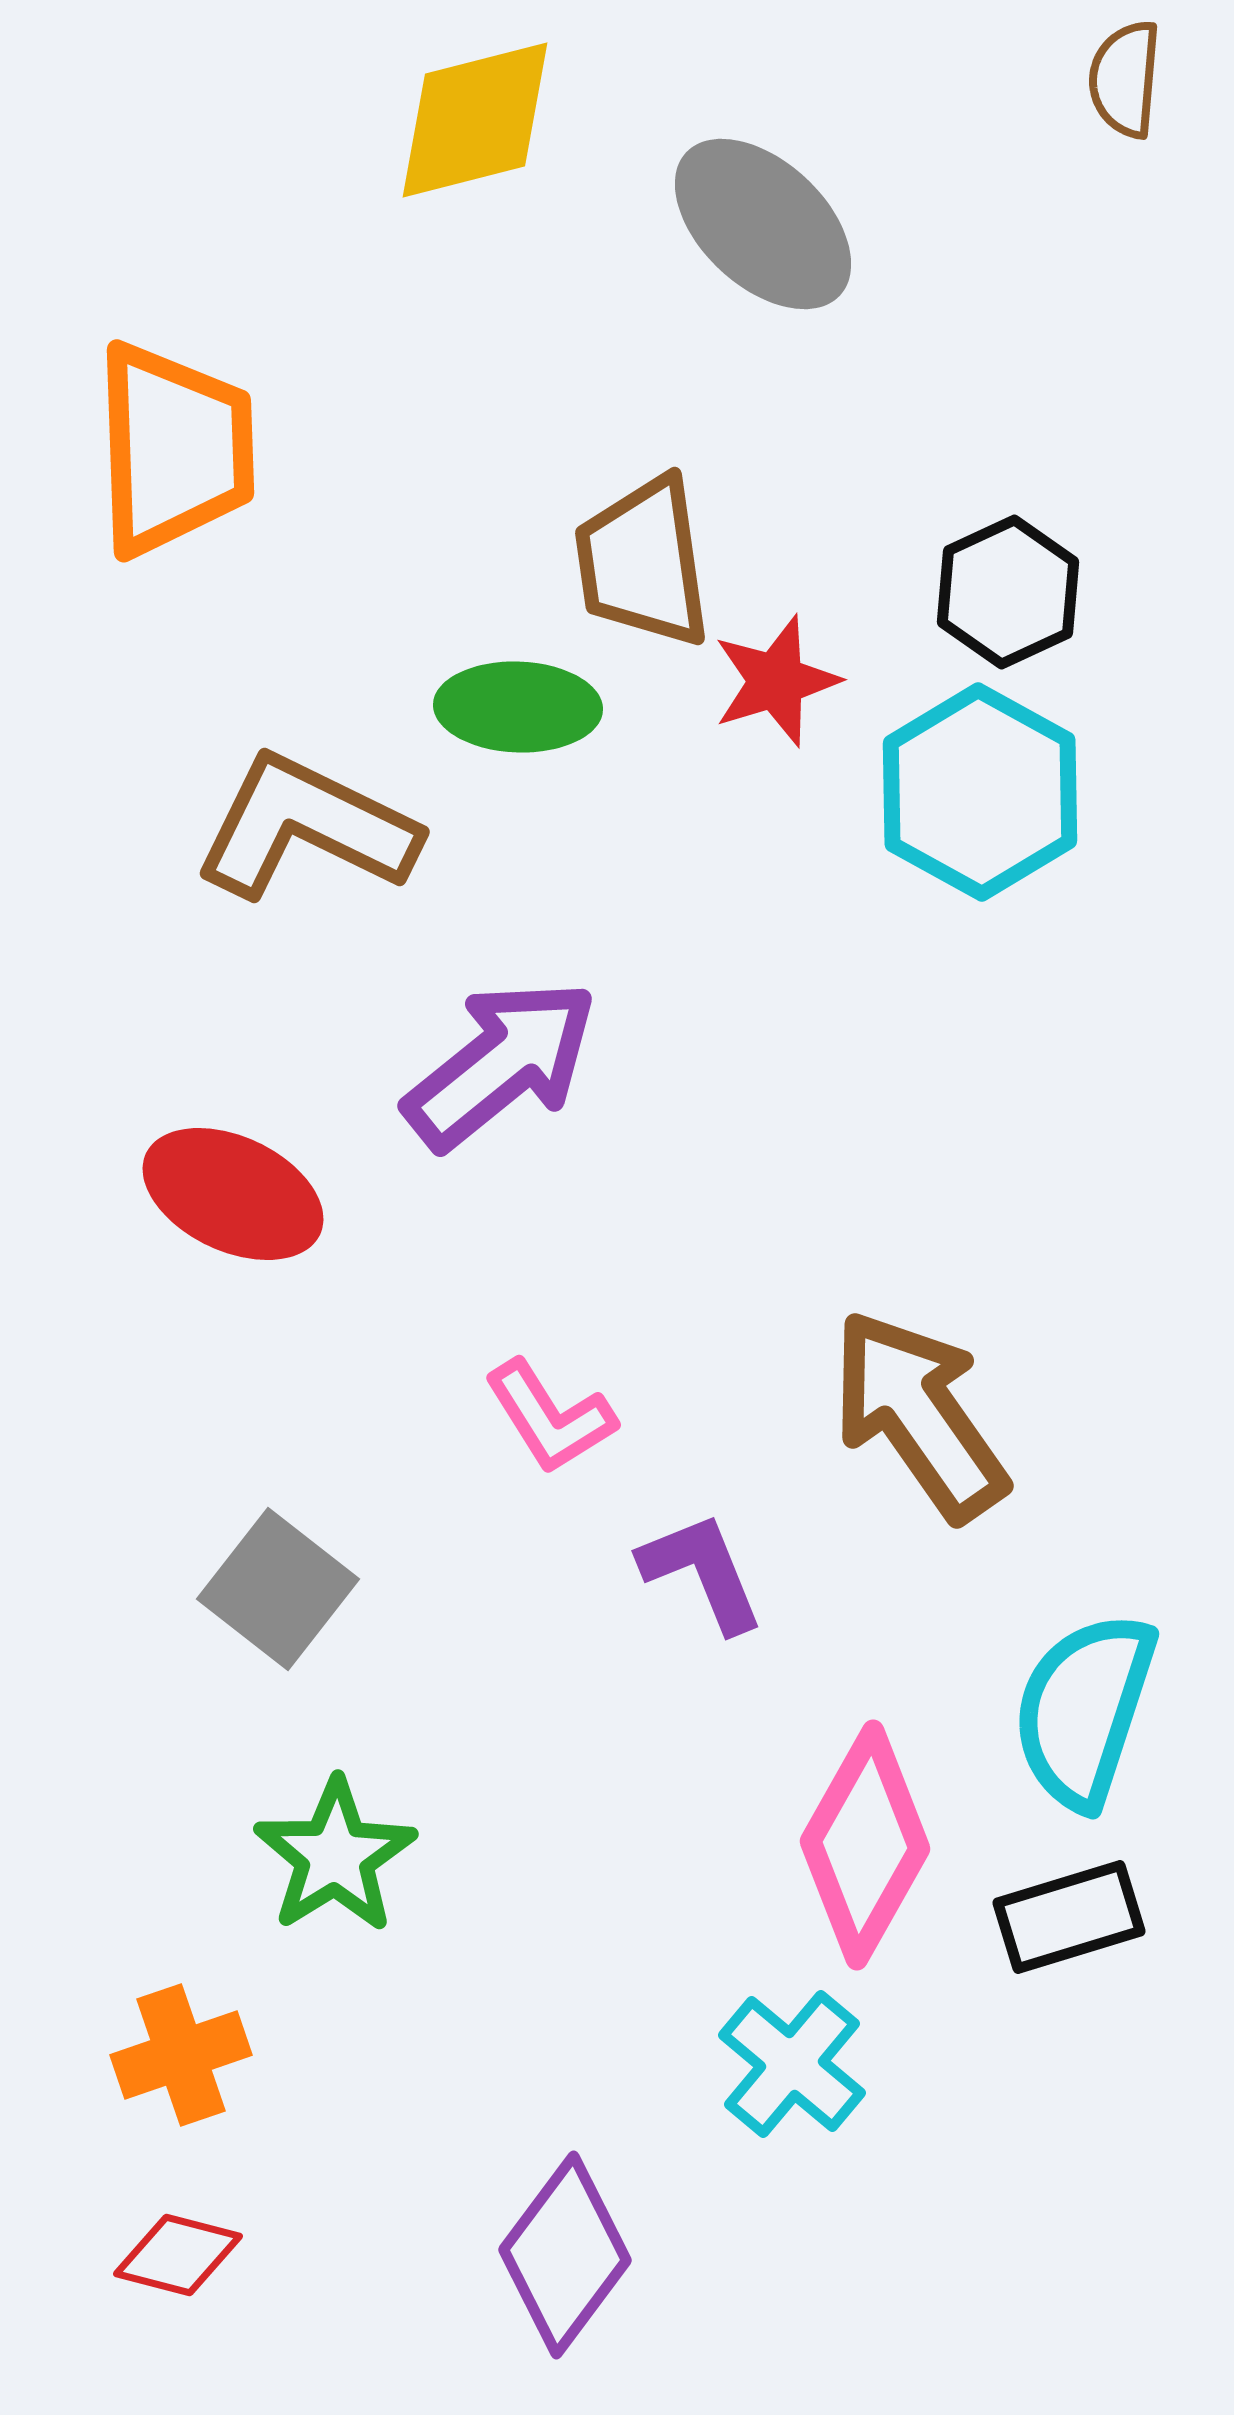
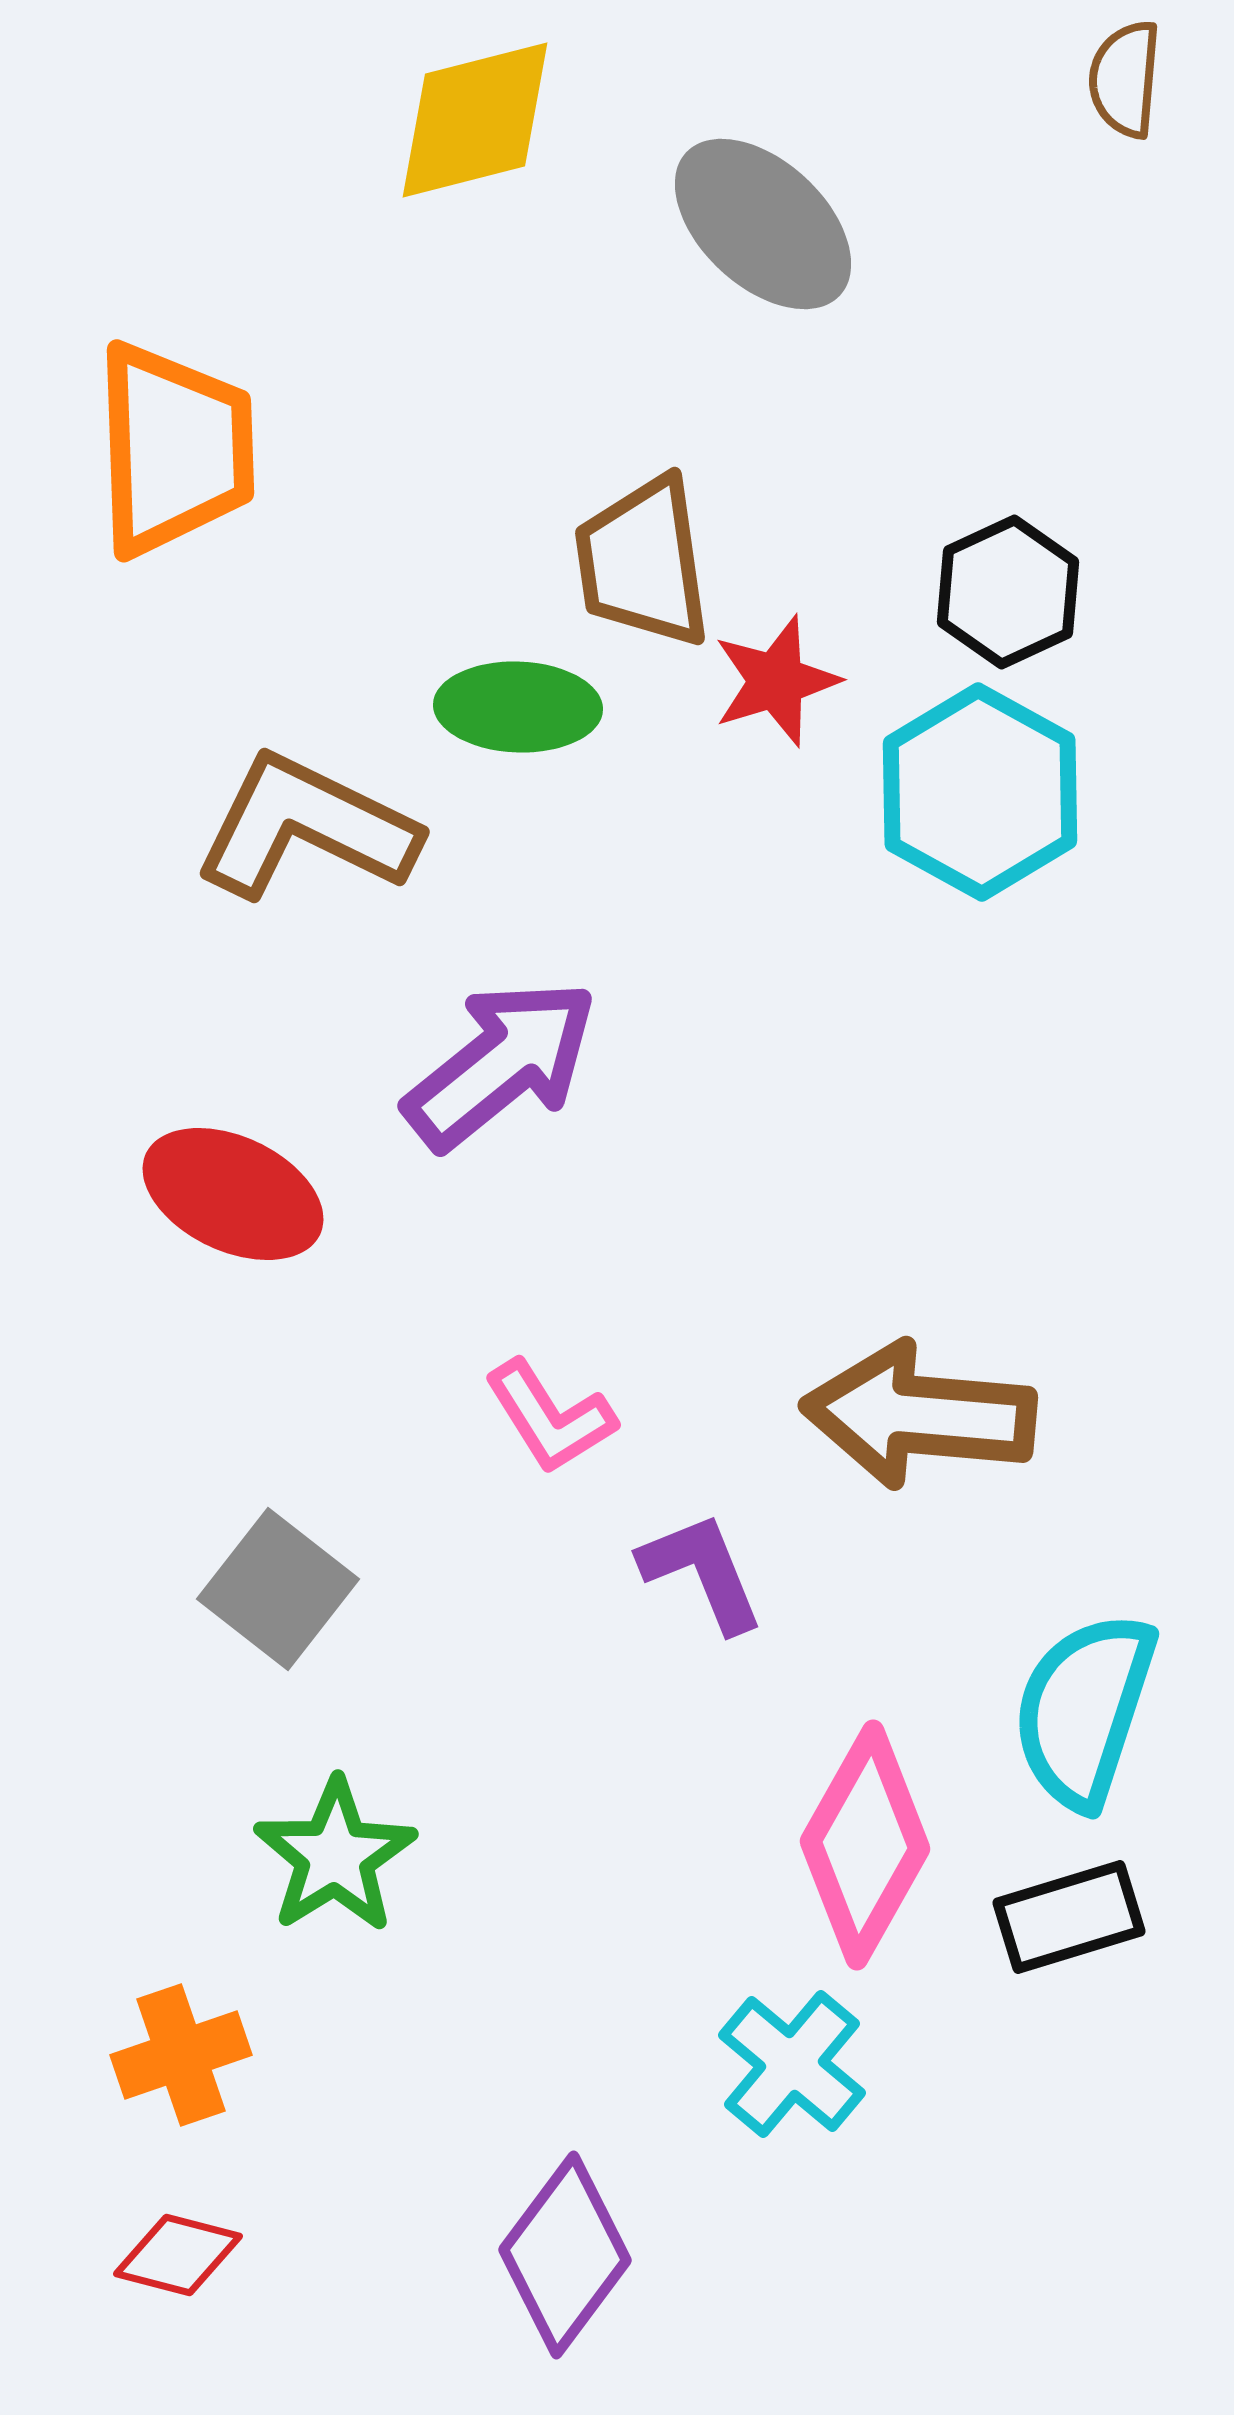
brown arrow: rotated 50 degrees counterclockwise
